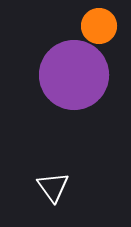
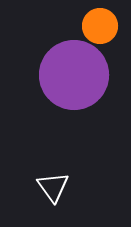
orange circle: moved 1 px right
